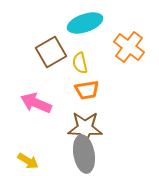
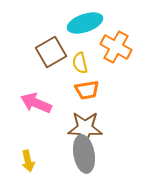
orange cross: moved 13 px left; rotated 8 degrees counterclockwise
yellow arrow: rotated 45 degrees clockwise
